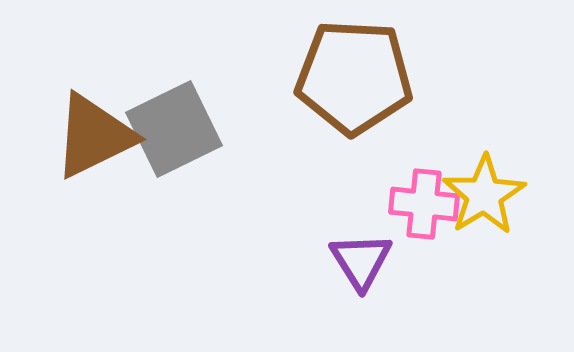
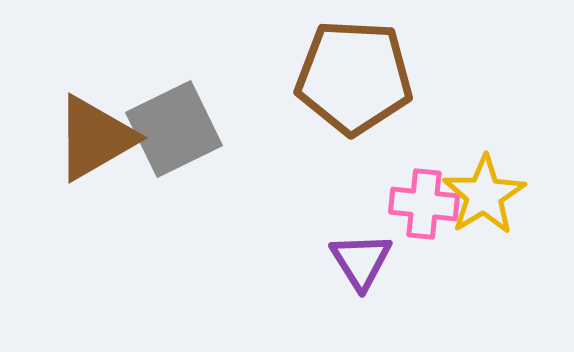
brown triangle: moved 1 px right, 2 px down; rotated 4 degrees counterclockwise
